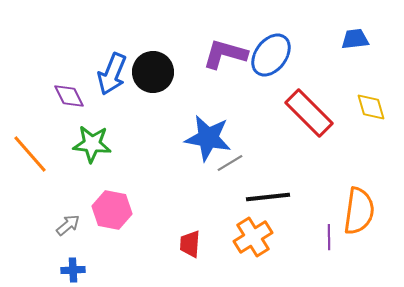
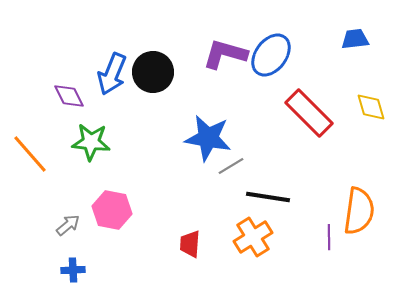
green star: moved 1 px left, 2 px up
gray line: moved 1 px right, 3 px down
black line: rotated 15 degrees clockwise
